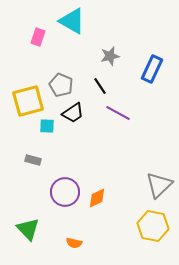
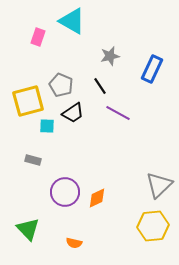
yellow hexagon: rotated 16 degrees counterclockwise
